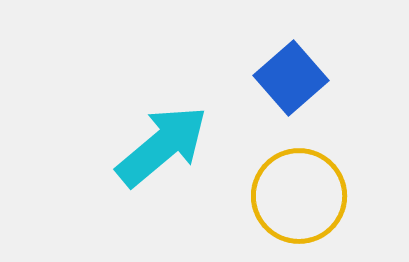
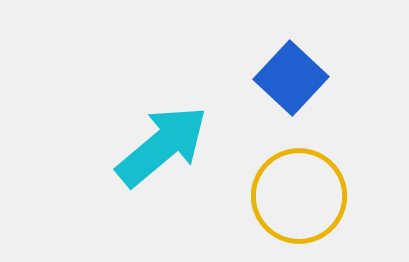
blue square: rotated 6 degrees counterclockwise
